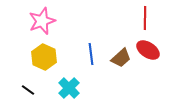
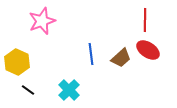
red line: moved 2 px down
yellow hexagon: moved 27 px left, 5 px down
cyan cross: moved 2 px down
